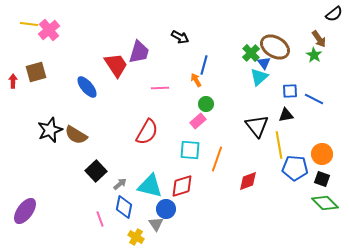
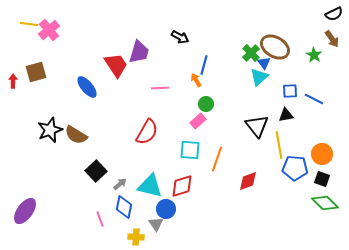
black semicircle at (334, 14): rotated 12 degrees clockwise
brown arrow at (319, 39): moved 13 px right
yellow cross at (136, 237): rotated 28 degrees counterclockwise
